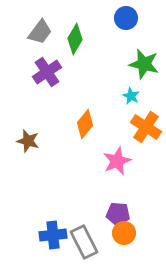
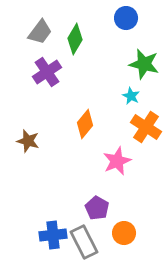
purple pentagon: moved 21 px left, 6 px up; rotated 25 degrees clockwise
